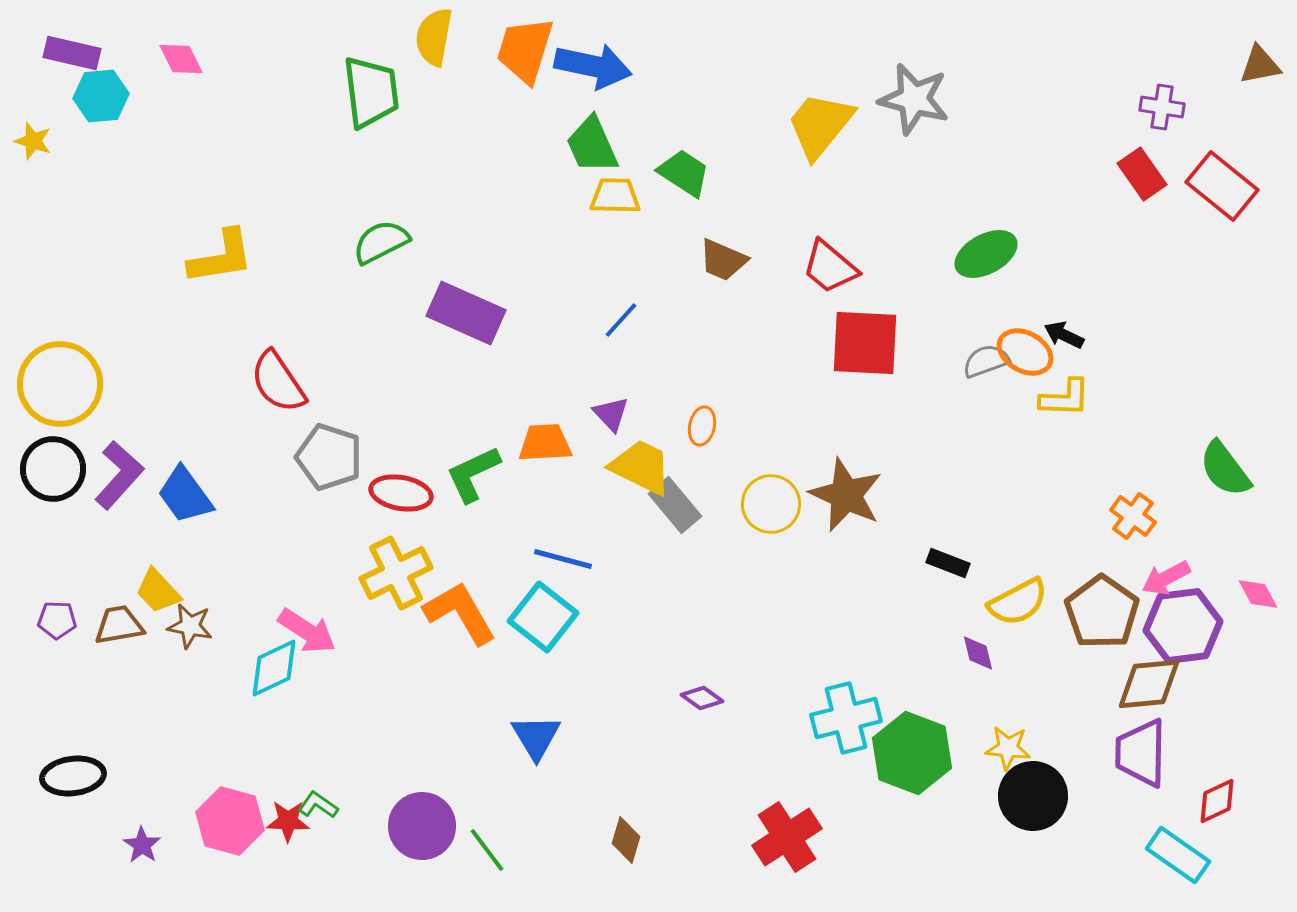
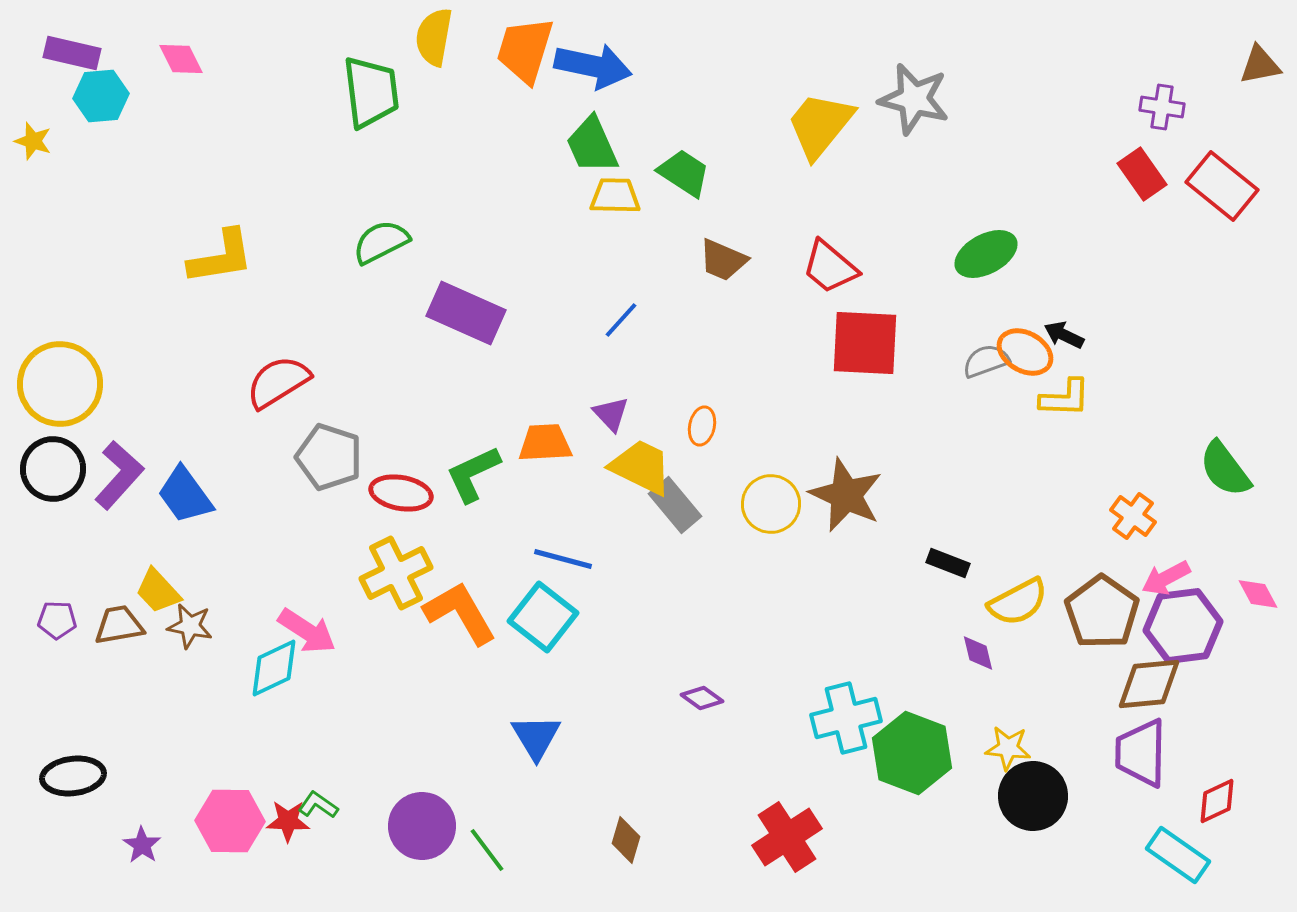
red semicircle at (278, 382): rotated 92 degrees clockwise
pink hexagon at (230, 821): rotated 14 degrees counterclockwise
